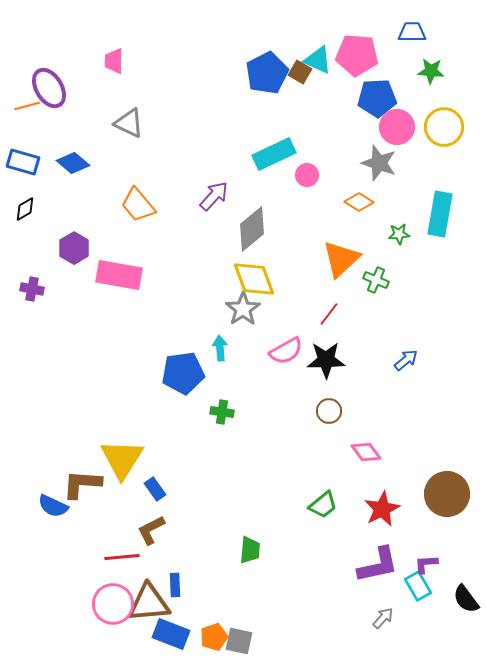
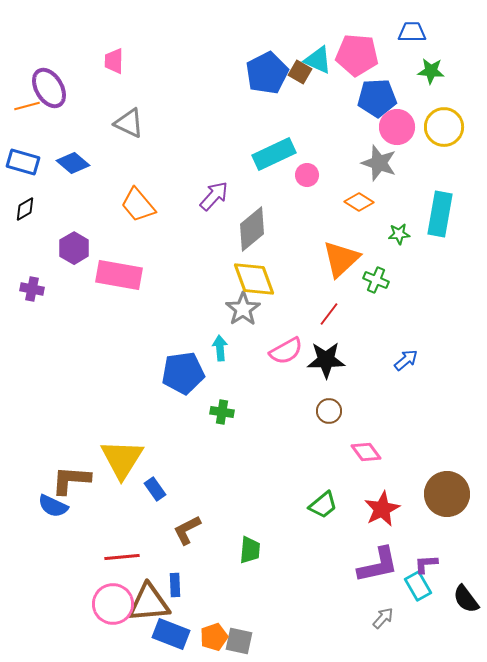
brown L-shape at (82, 484): moved 11 px left, 4 px up
brown L-shape at (151, 530): moved 36 px right
